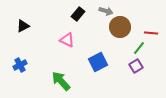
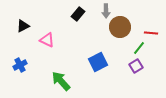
gray arrow: rotated 72 degrees clockwise
pink triangle: moved 20 px left
